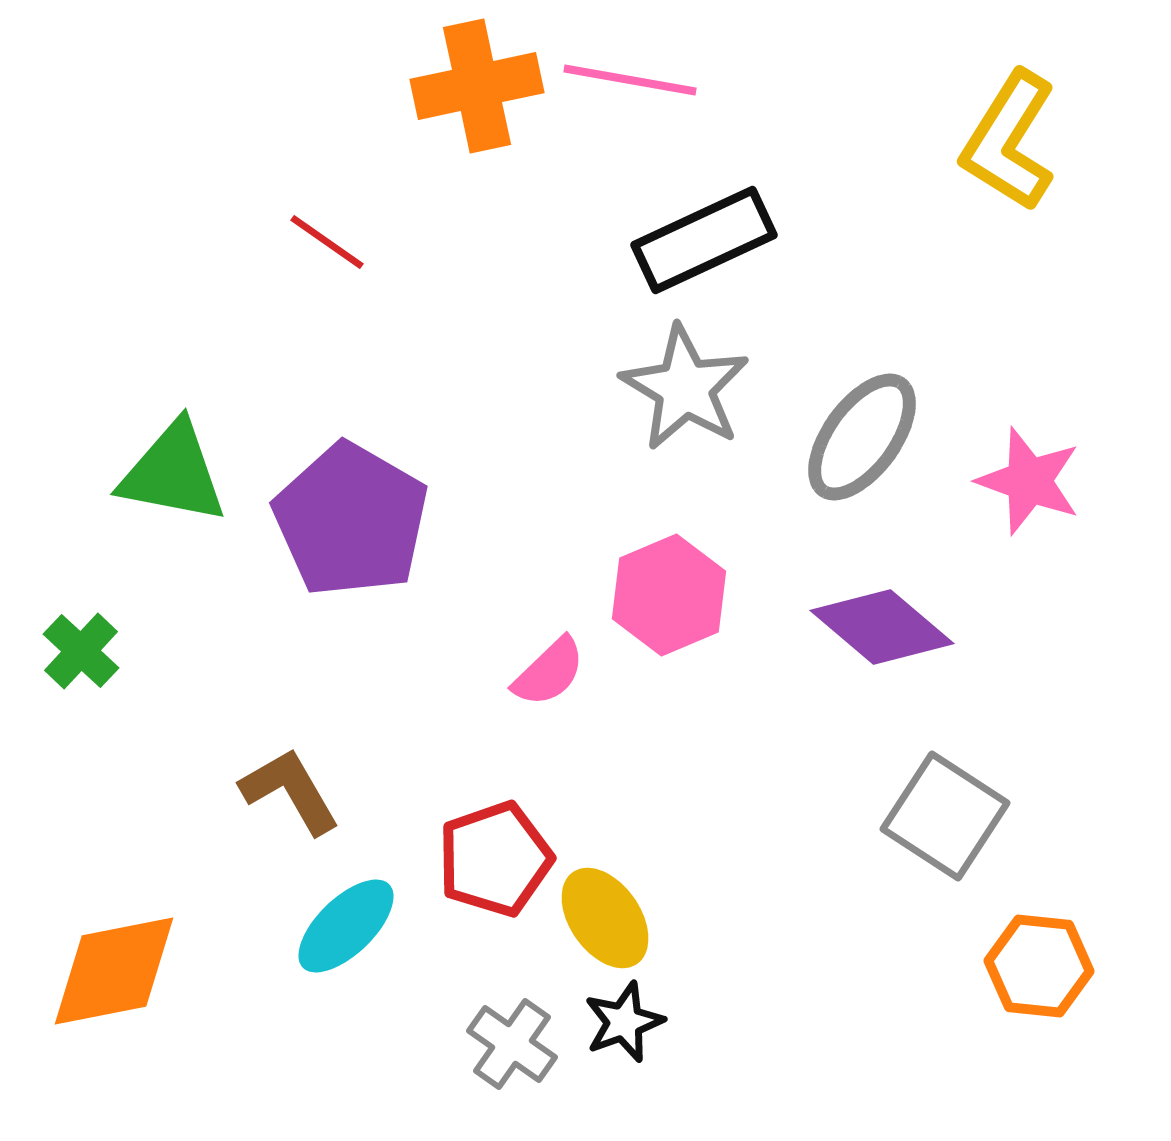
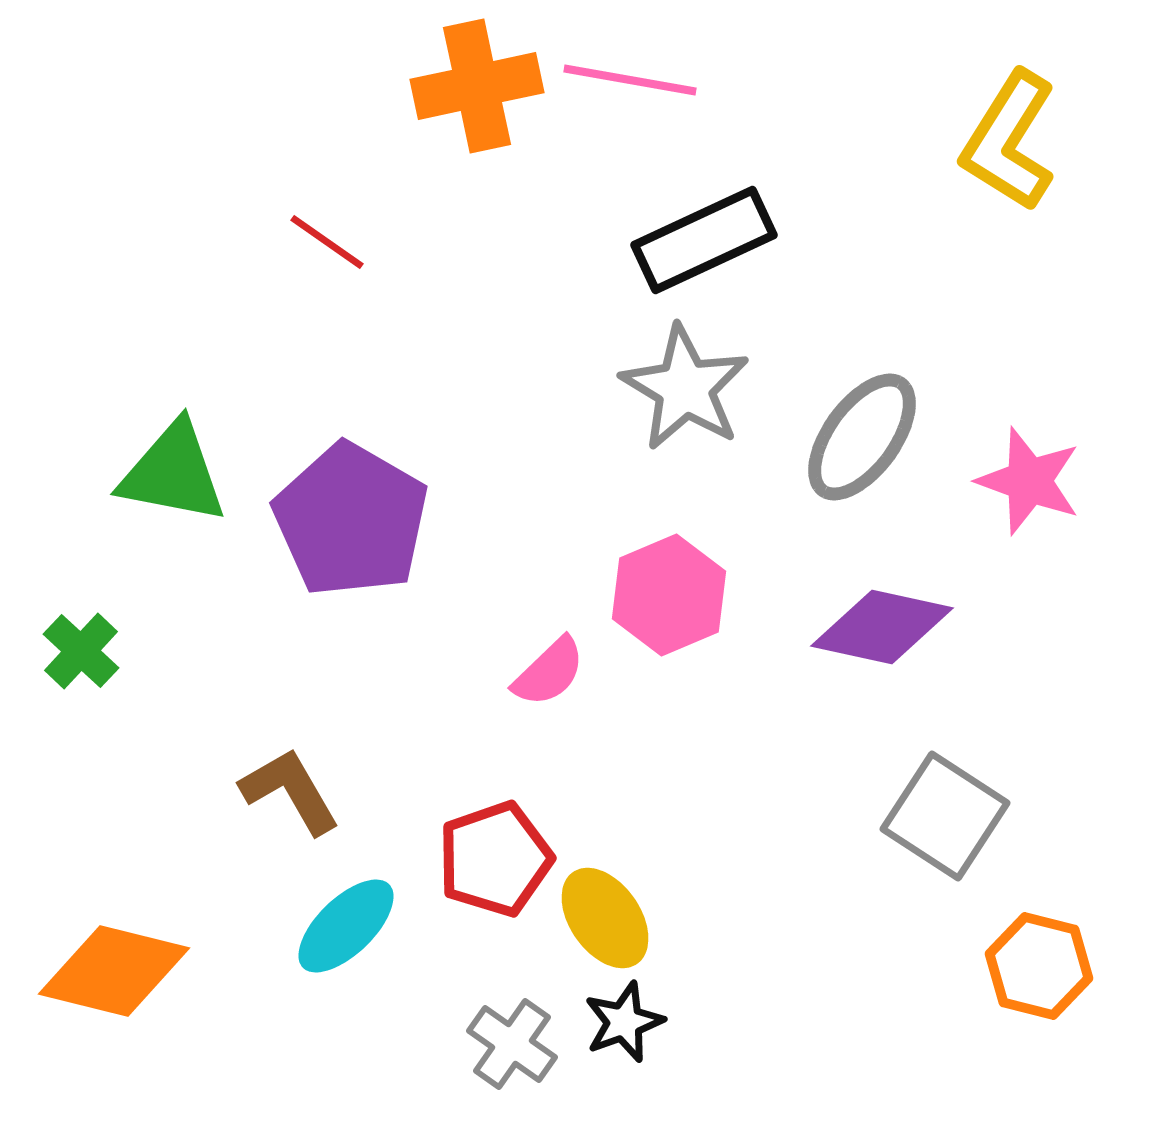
purple diamond: rotated 28 degrees counterclockwise
orange hexagon: rotated 8 degrees clockwise
orange diamond: rotated 25 degrees clockwise
